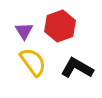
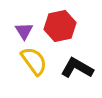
red hexagon: rotated 8 degrees clockwise
yellow semicircle: moved 1 px right, 1 px up
